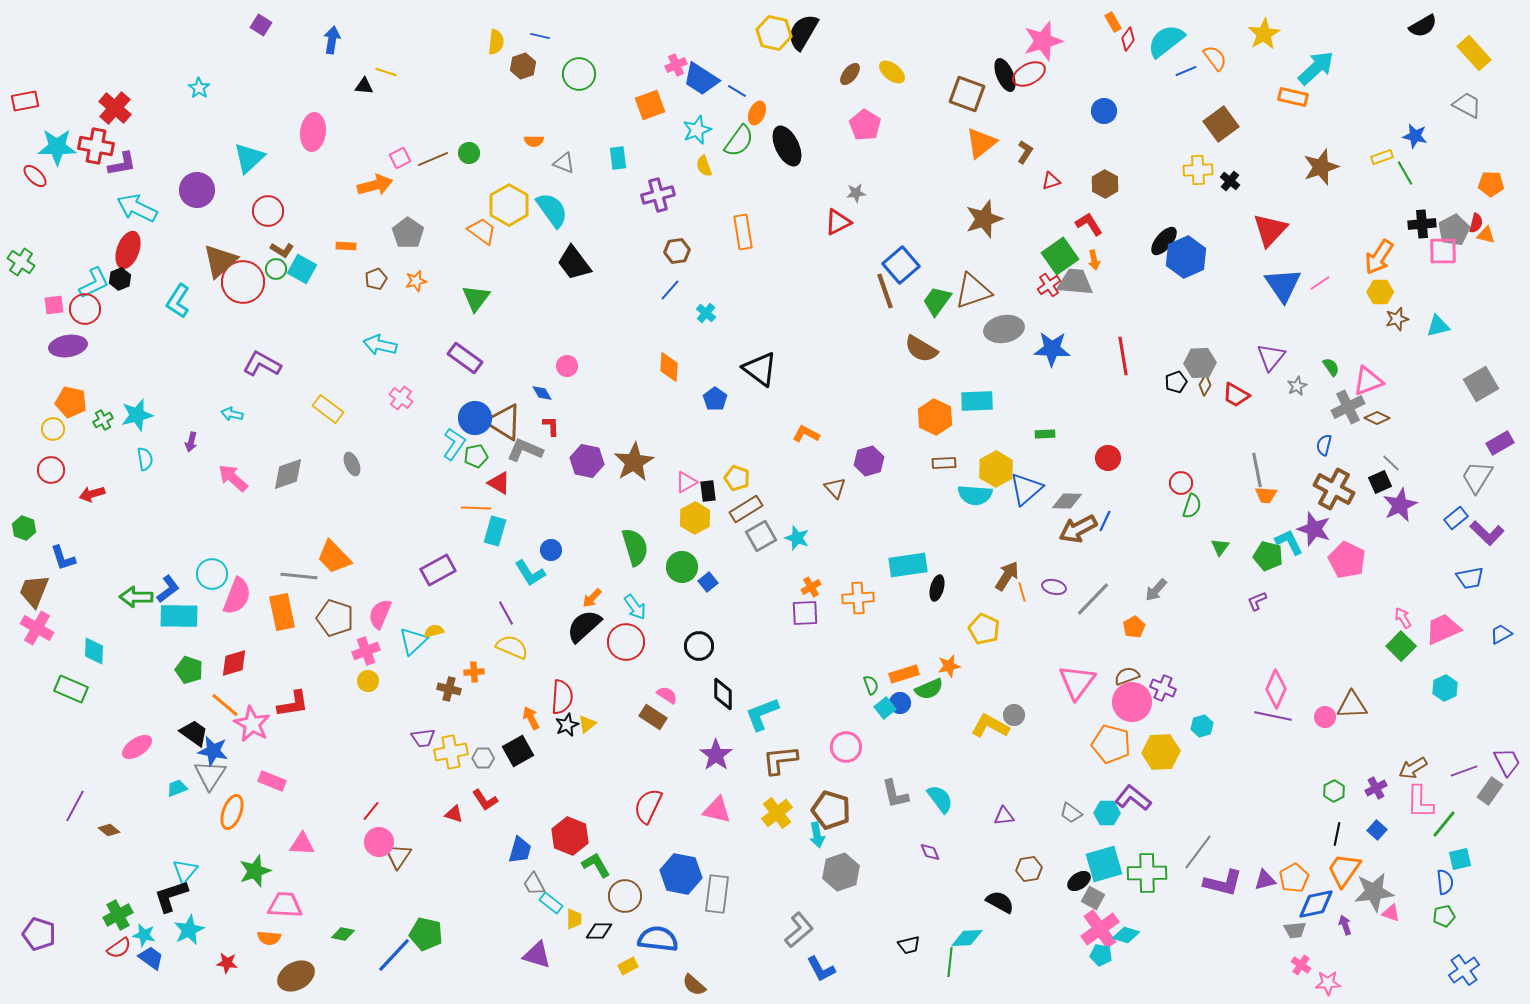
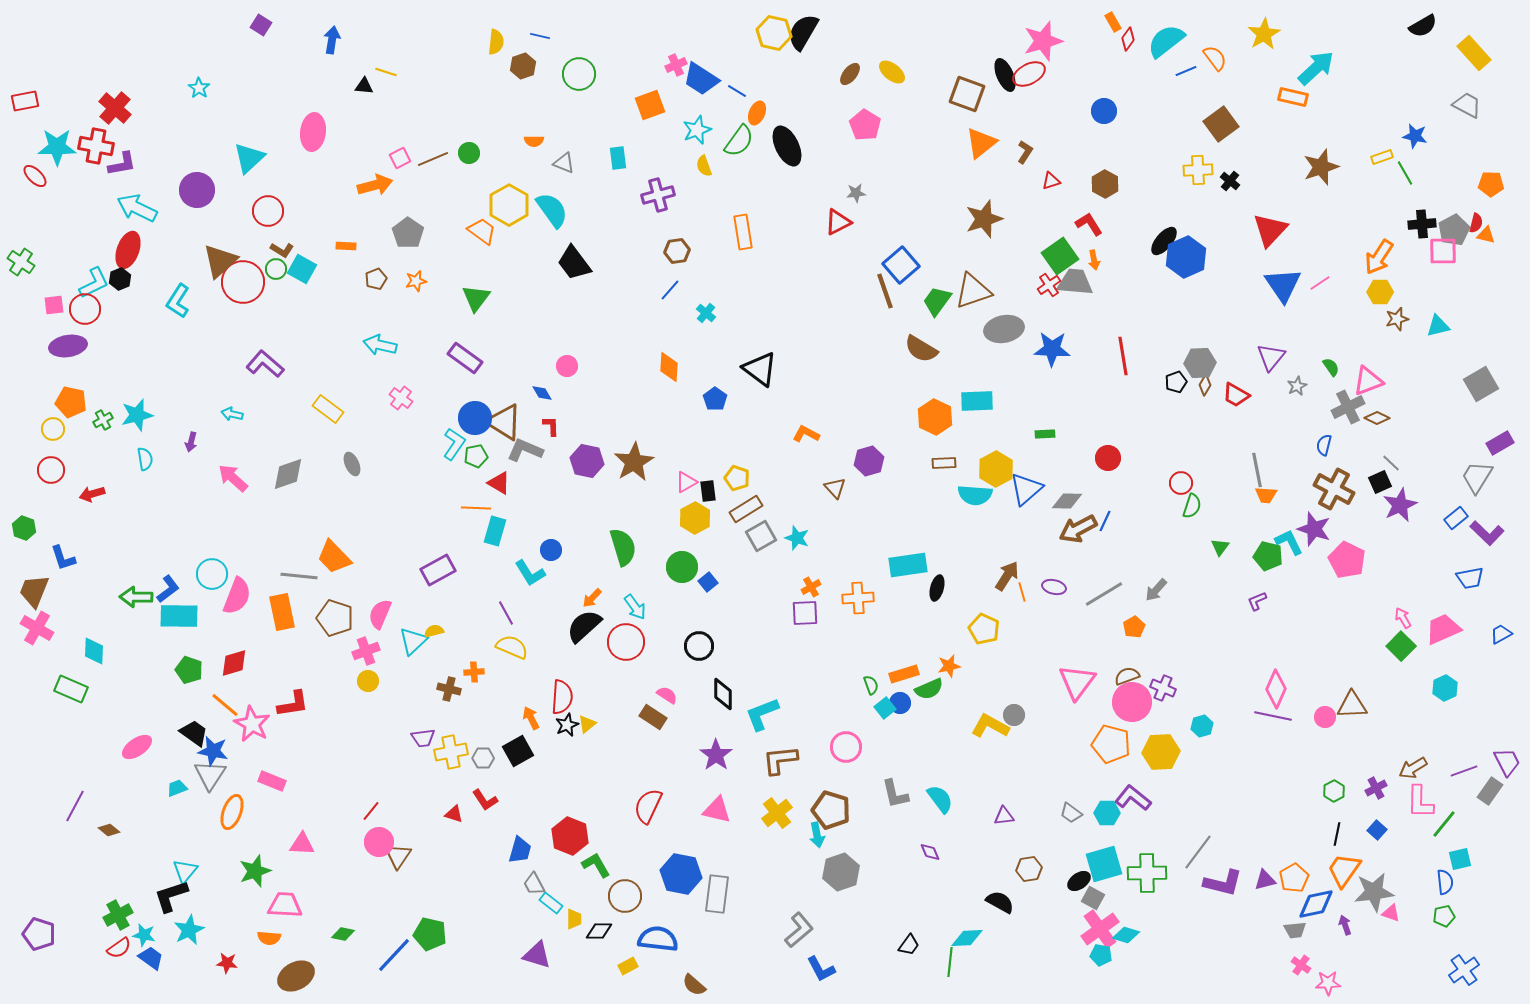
purple L-shape at (262, 364): moved 3 px right; rotated 12 degrees clockwise
green semicircle at (635, 547): moved 12 px left
gray line at (1093, 599): moved 11 px right, 5 px up; rotated 15 degrees clockwise
green pentagon at (426, 934): moved 4 px right
black trapezoid at (909, 945): rotated 40 degrees counterclockwise
